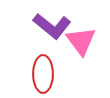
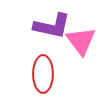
purple L-shape: rotated 27 degrees counterclockwise
